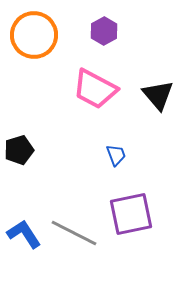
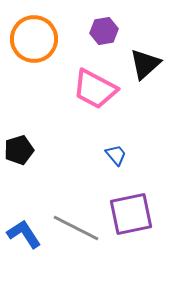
purple hexagon: rotated 20 degrees clockwise
orange circle: moved 4 px down
black triangle: moved 13 px left, 31 px up; rotated 28 degrees clockwise
blue trapezoid: rotated 20 degrees counterclockwise
gray line: moved 2 px right, 5 px up
